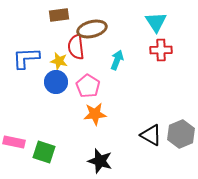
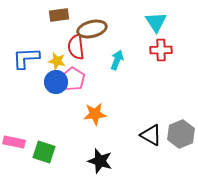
yellow star: moved 2 px left
pink pentagon: moved 15 px left, 7 px up
